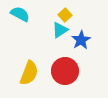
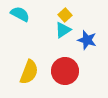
cyan triangle: moved 3 px right
blue star: moved 6 px right; rotated 24 degrees counterclockwise
yellow semicircle: moved 1 px up
